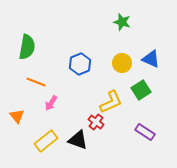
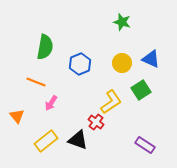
green semicircle: moved 18 px right
yellow L-shape: rotated 10 degrees counterclockwise
purple rectangle: moved 13 px down
